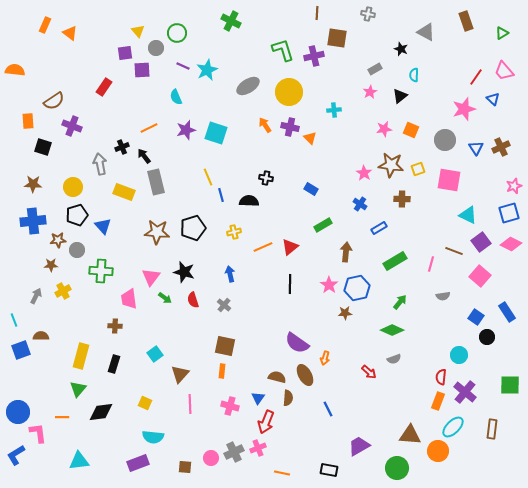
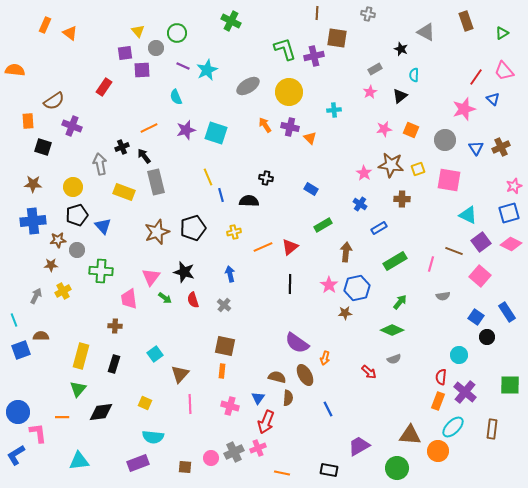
green L-shape at (283, 50): moved 2 px right, 1 px up
brown star at (157, 232): rotated 25 degrees counterclockwise
